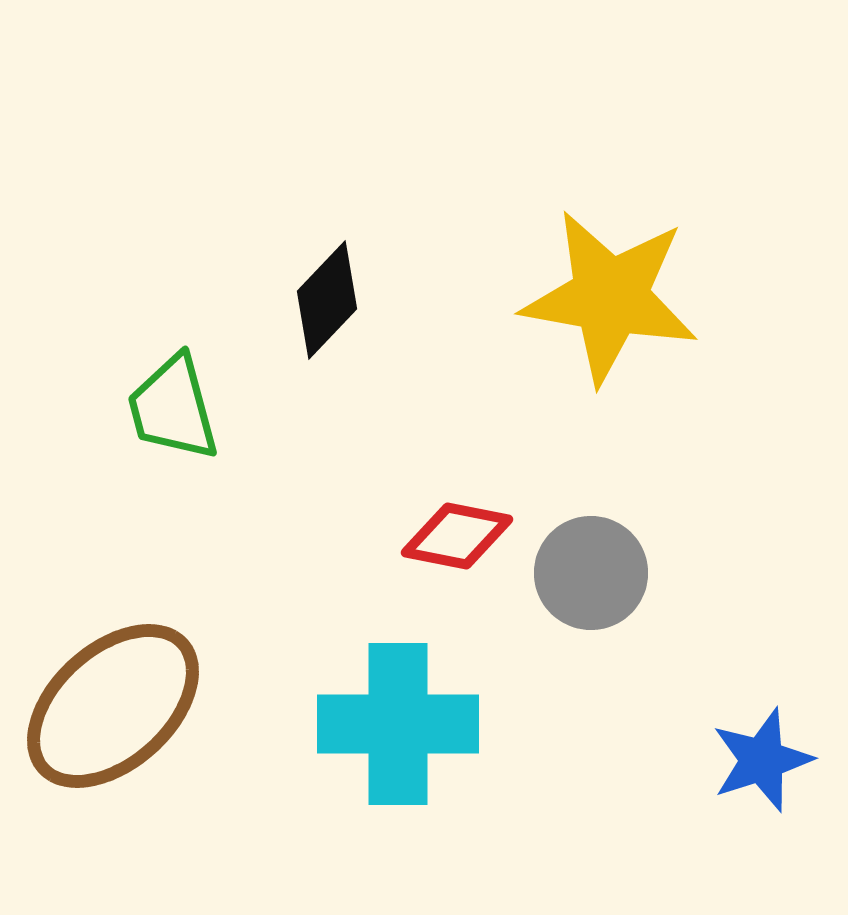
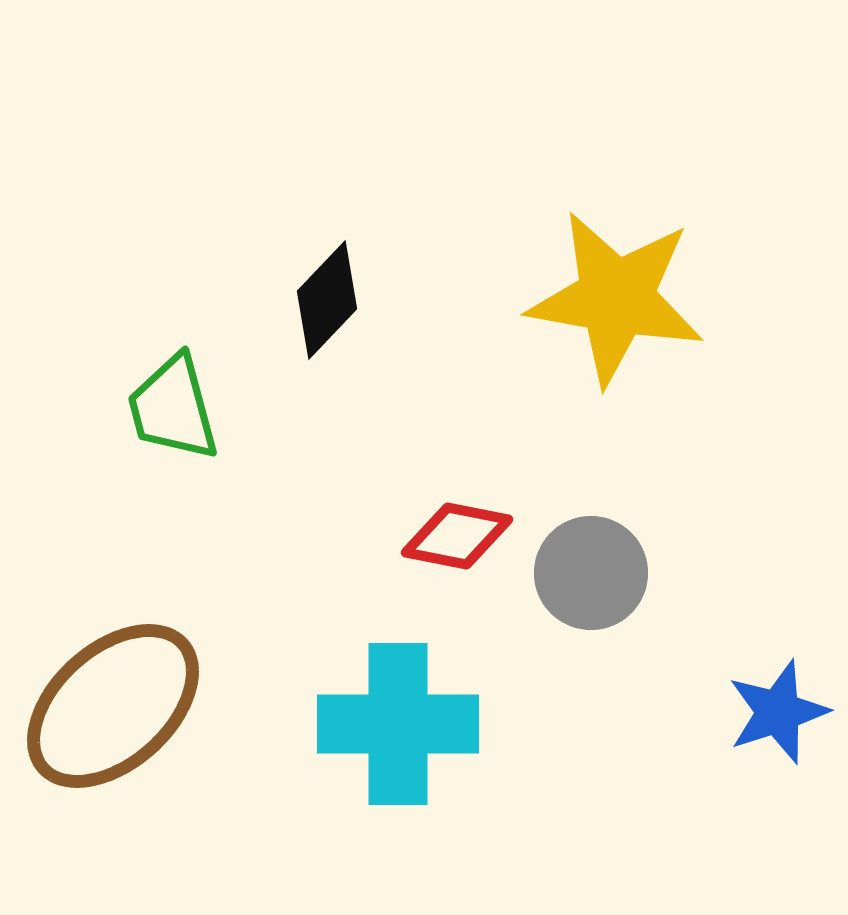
yellow star: moved 6 px right, 1 px down
blue star: moved 16 px right, 48 px up
